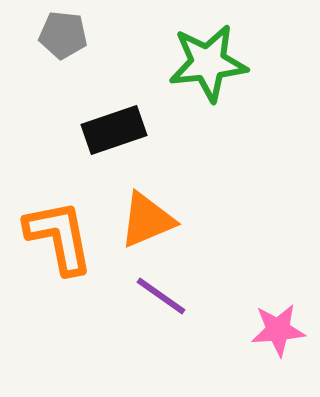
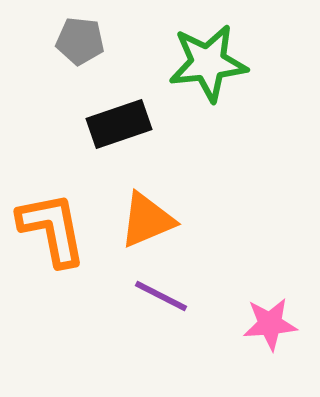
gray pentagon: moved 17 px right, 6 px down
black rectangle: moved 5 px right, 6 px up
orange L-shape: moved 7 px left, 8 px up
purple line: rotated 8 degrees counterclockwise
pink star: moved 8 px left, 6 px up
